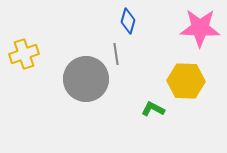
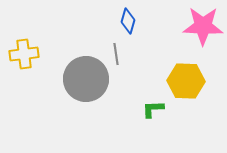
pink star: moved 3 px right, 2 px up
yellow cross: rotated 12 degrees clockwise
green L-shape: rotated 30 degrees counterclockwise
